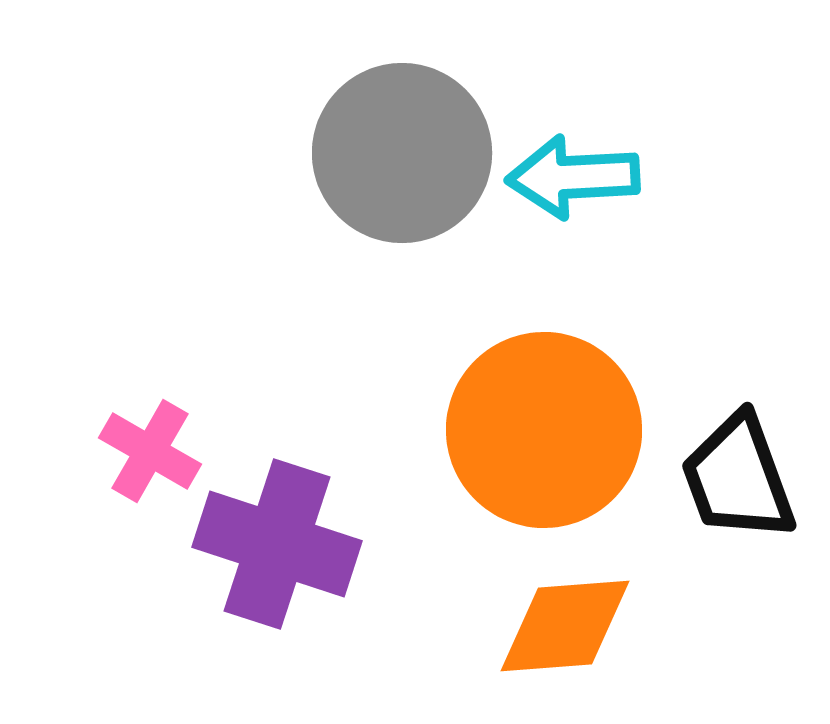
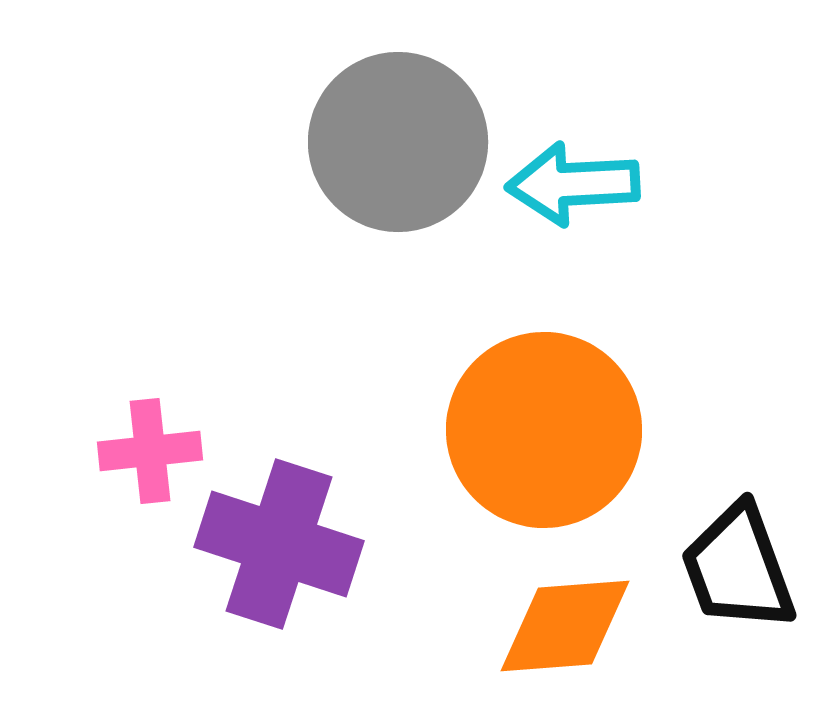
gray circle: moved 4 px left, 11 px up
cyan arrow: moved 7 px down
pink cross: rotated 36 degrees counterclockwise
black trapezoid: moved 90 px down
purple cross: moved 2 px right
